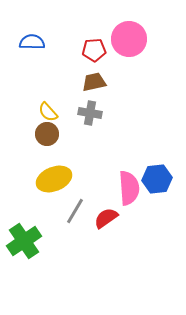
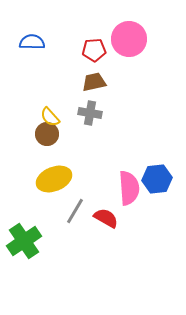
yellow semicircle: moved 2 px right, 5 px down
red semicircle: rotated 65 degrees clockwise
